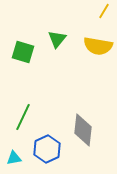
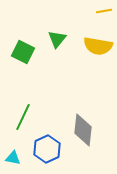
yellow line: rotated 49 degrees clockwise
green square: rotated 10 degrees clockwise
cyan triangle: moved 1 px left; rotated 21 degrees clockwise
